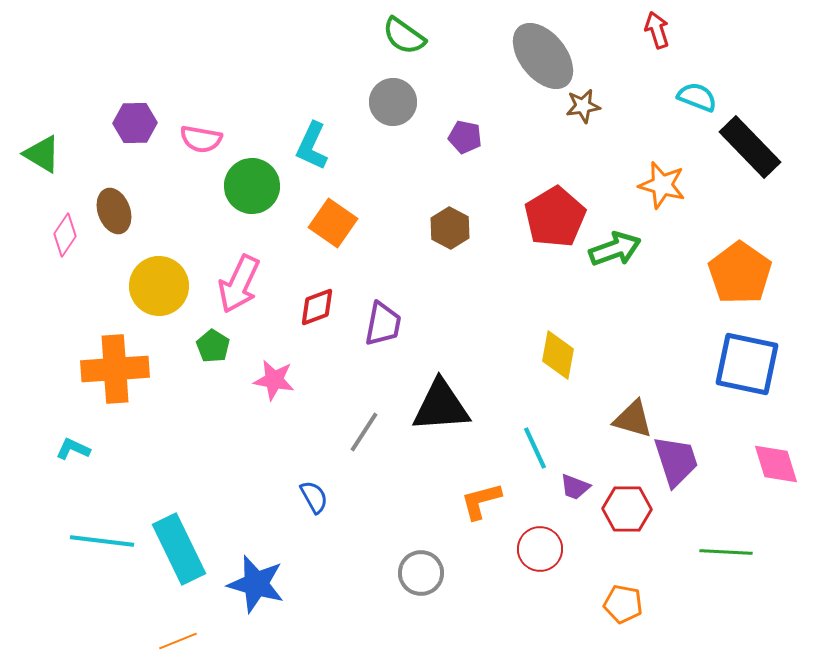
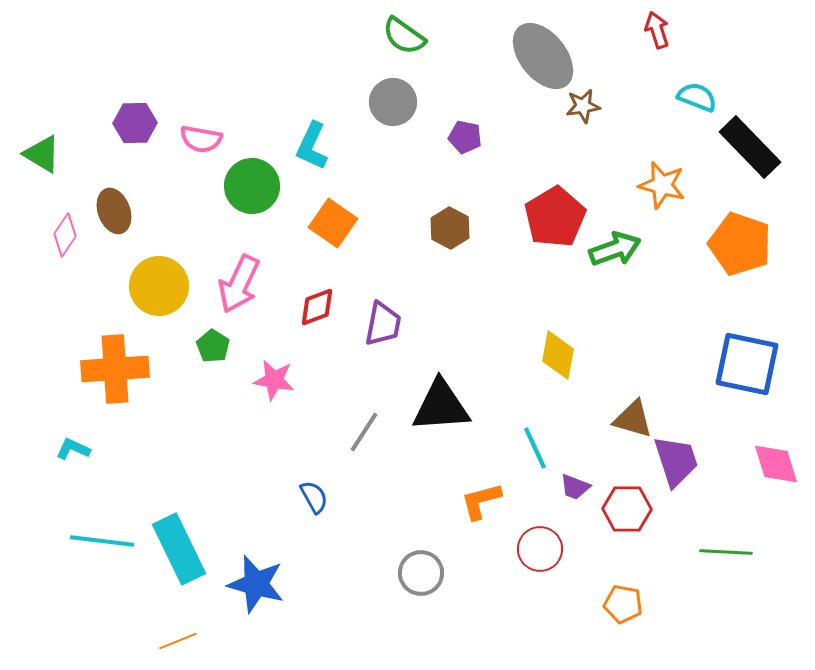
orange pentagon at (740, 273): moved 29 px up; rotated 16 degrees counterclockwise
